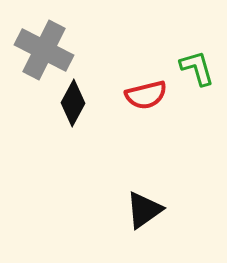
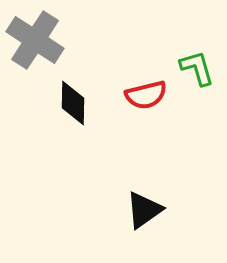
gray cross: moved 9 px left, 10 px up; rotated 6 degrees clockwise
black diamond: rotated 27 degrees counterclockwise
